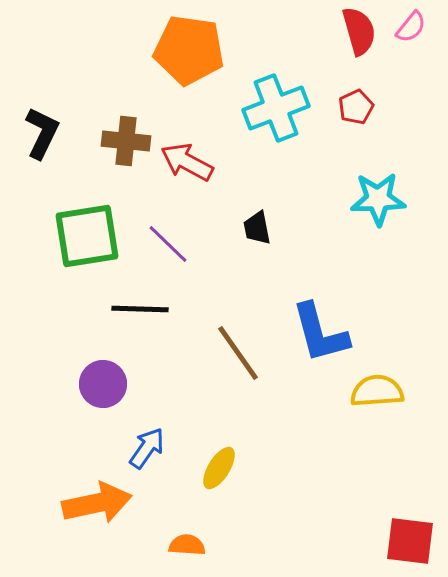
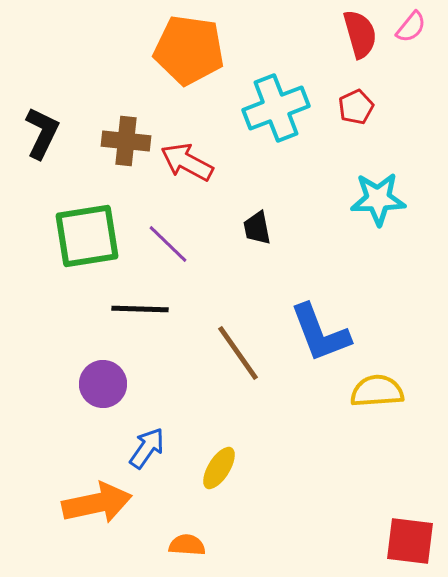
red semicircle: moved 1 px right, 3 px down
blue L-shape: rotated 6 degrees counterclockwise
